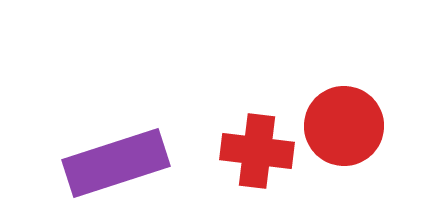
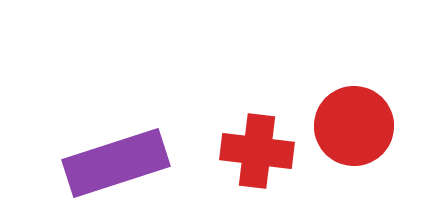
red circle: moved 10 px right
